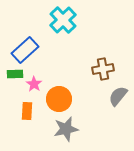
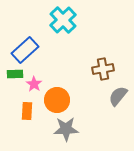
orange circle: moved 2 px left, 1 px down
gray star: rotated 10 degrees clockwise
